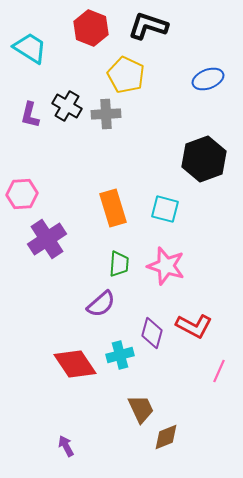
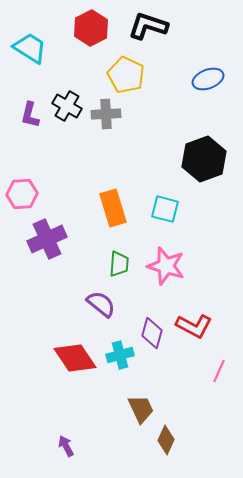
red hexagon: rotated 12 degrees clockwise
purple cross: rotated 9 degrees clockwise
purple semicircle: rotated 100 degrees counterclockwise
red diamond: moved 6 px up
brown diamond: moved 3 px down; rotated 44 degrees counterclockwise
